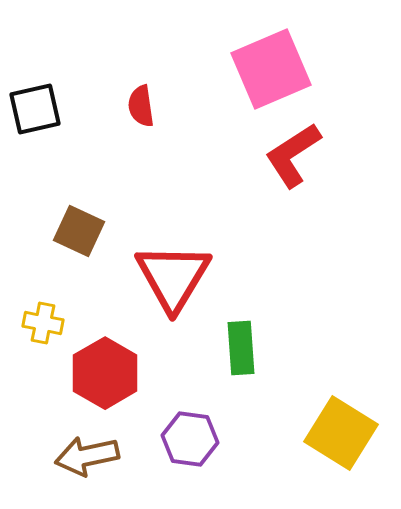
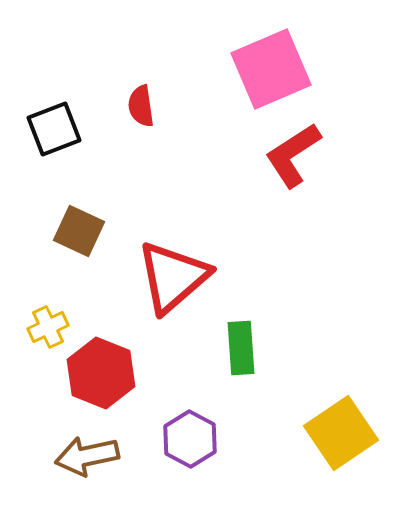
black square: moved 19 px right, 20 px down; rotated 8 degrees counterclockwise
red triangle: rotated 18 degrees clockwise
yellow cross: moved 5 px right, 4 px down; rotated 36 degrees counterclockwise
red hexagon: moved 4 px left; rotated 8 degrees counterclockwise
yellow square: rotated 24 degrees clockwise
purple hexagon: rotated 20 degrees clockwise
